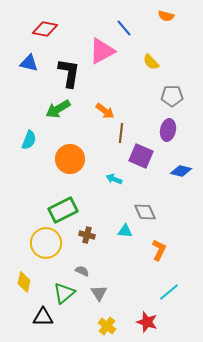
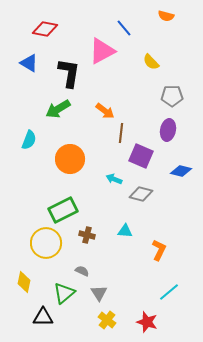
blue triangle: rotated 18 degrees clockwise
gray diamond: moved 4 px left, 18 px up; rotated 50 degrees counterclockwise
yellow cross: moved 6 px up
